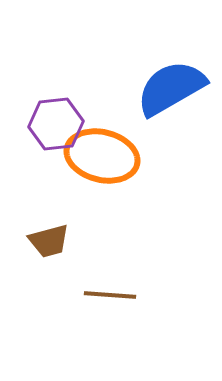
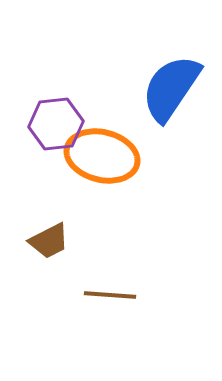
blue semicircle: rotated 26 degrees counterclockwise
brown trapezoid: rotated 12 degrees counterclockwise
